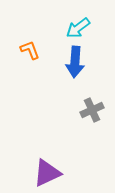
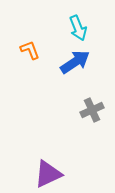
cyan arrow: rotated 75 degrees counterclockwise
blue arrow: rotated 128 degrees counterclockwise
purple triangle: moved 1 px right, 1 px down
